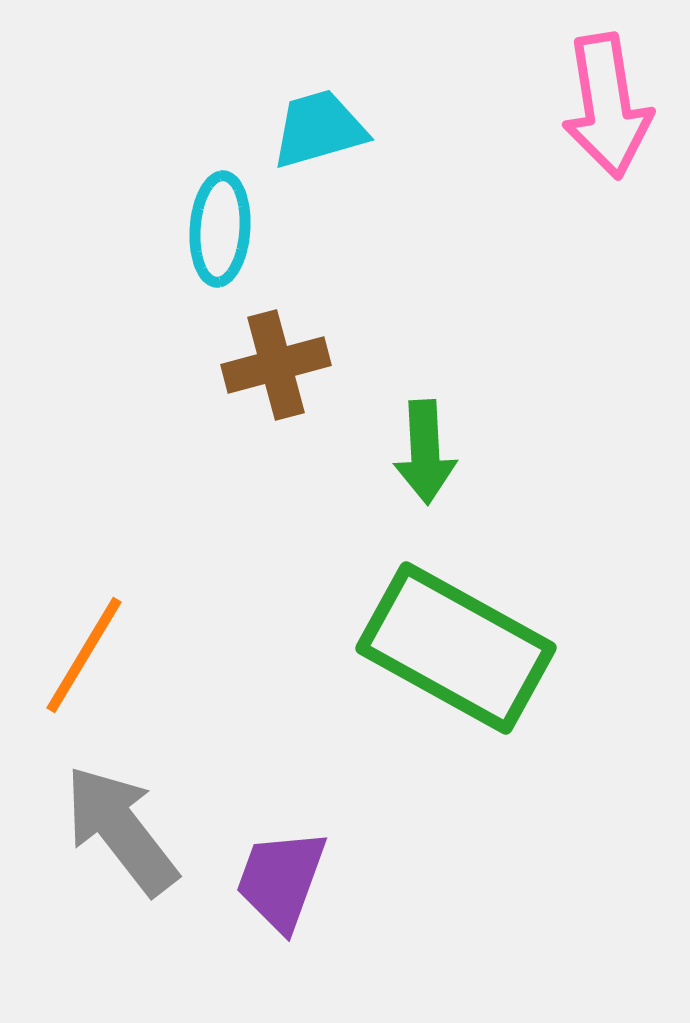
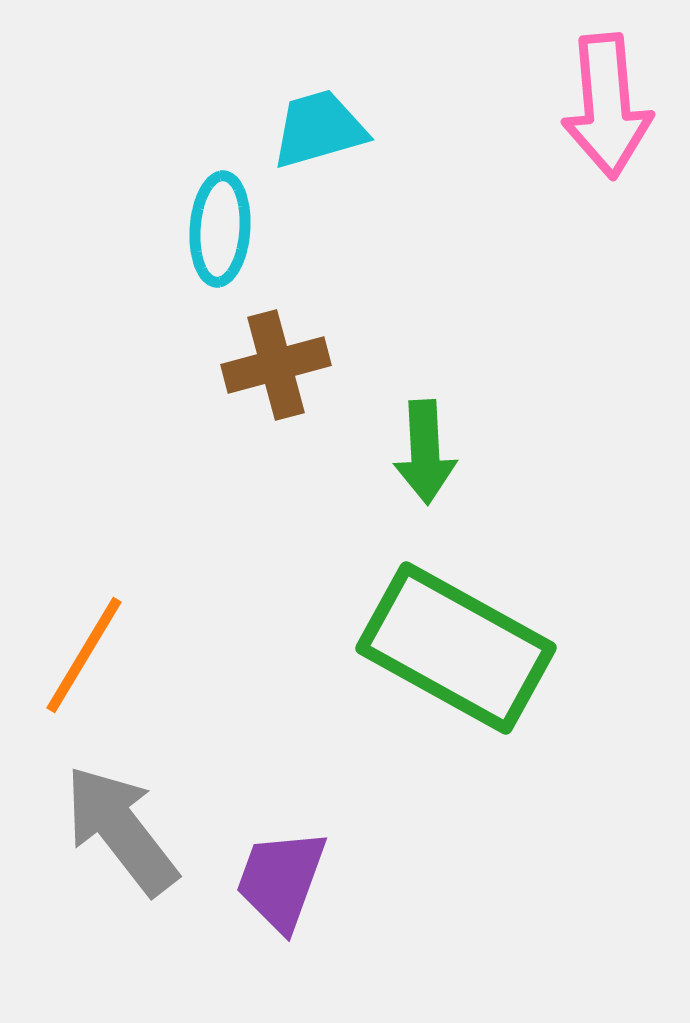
pink arrow: rotated 4 degrees clockwise
